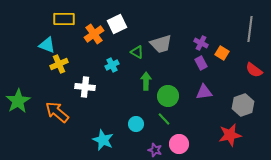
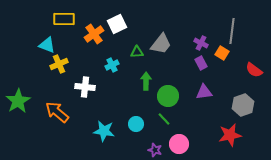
gray line: moved 18 px left, 2 px down
gray trapezoid: rotated 35 degrees counterclockwise
green triangle: rotated 32 degrees counterclockwise
cyan star: moved 1 px right, 9 px up; rotated 15 degrees counterclockwise
